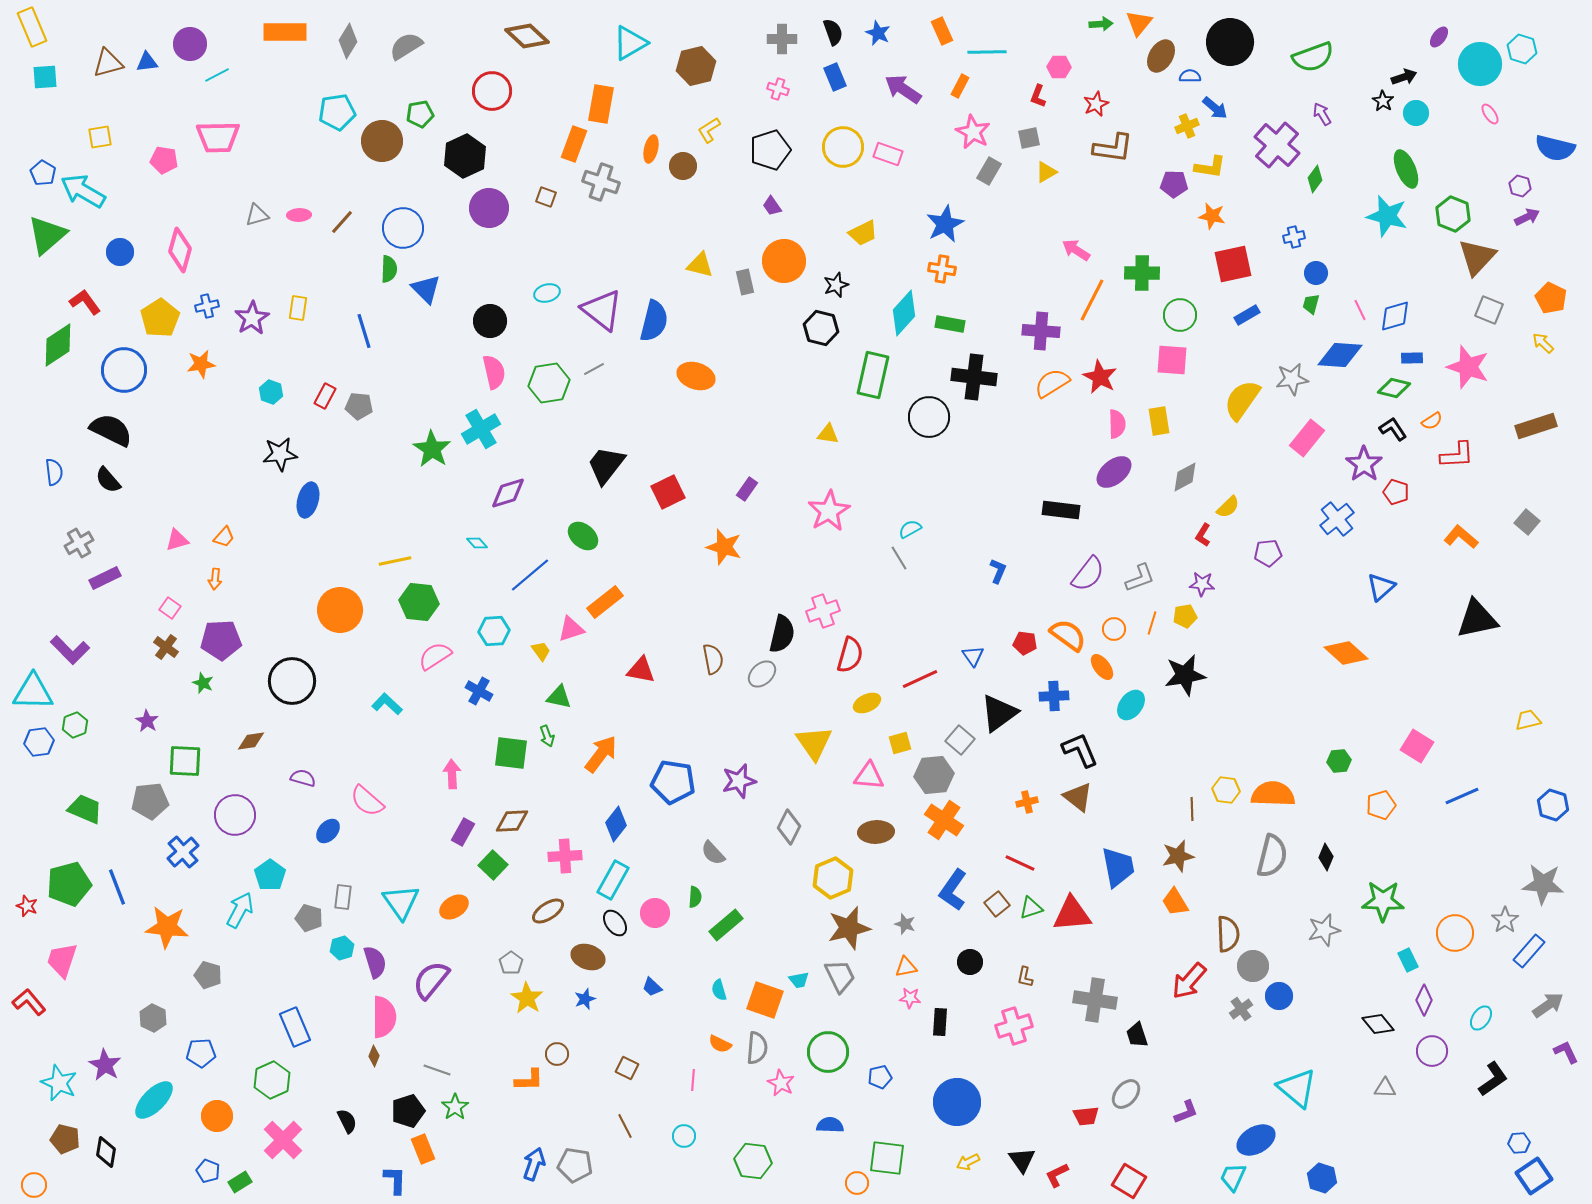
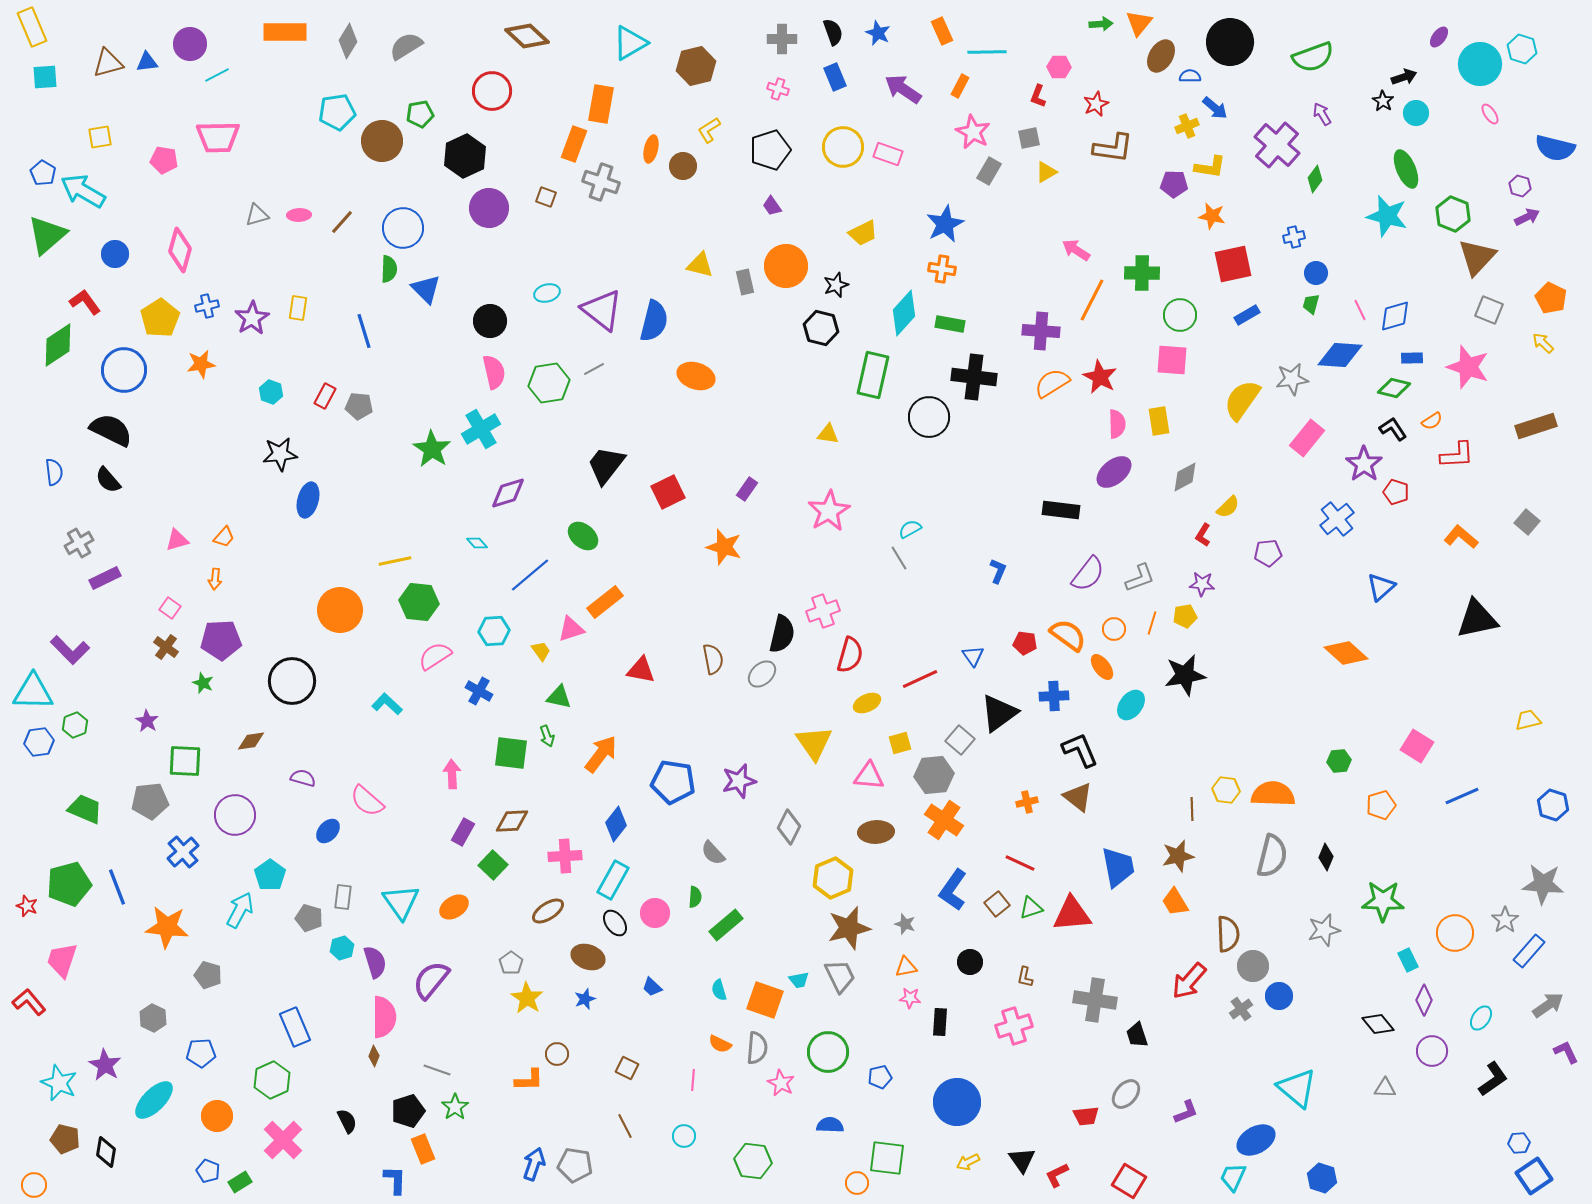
blue circle at (120, 252): moved 5 px left, 2 px down
orange circle at (784, 261): moved 2 px right, 5 px down
